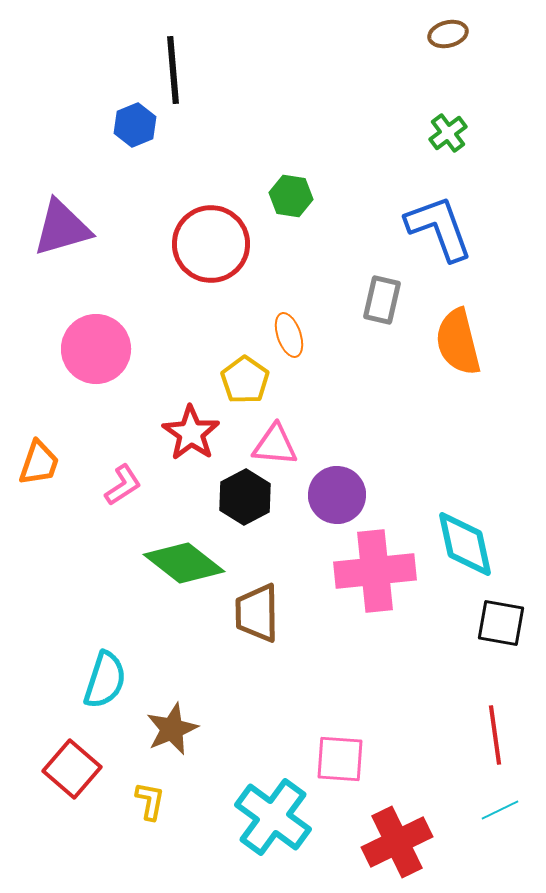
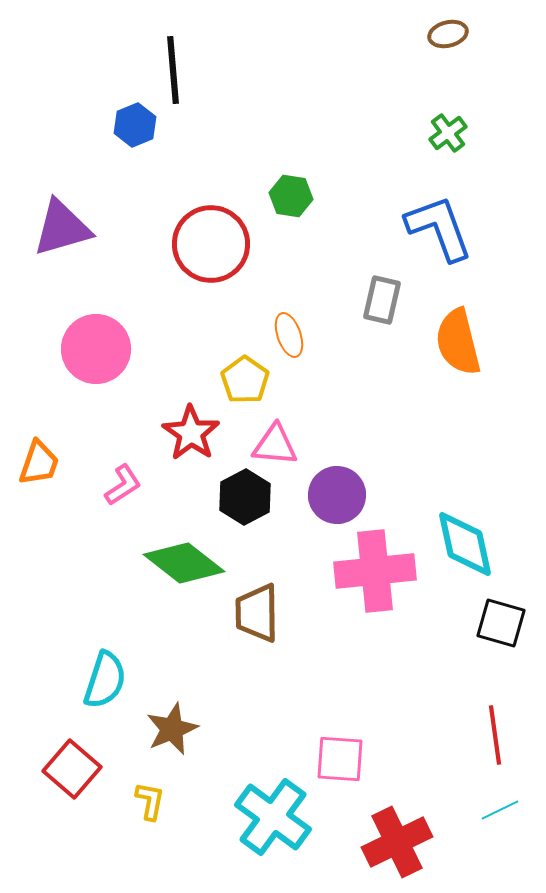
black square: rotated 6 degrees clockwise
